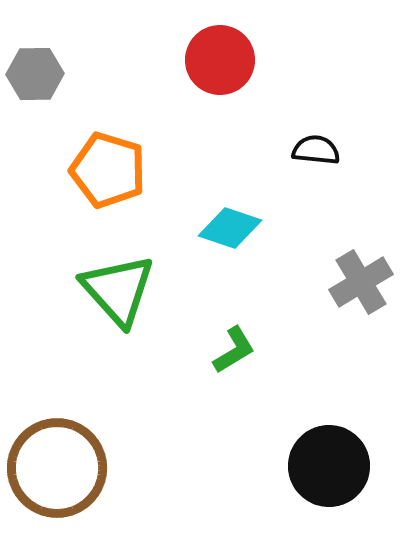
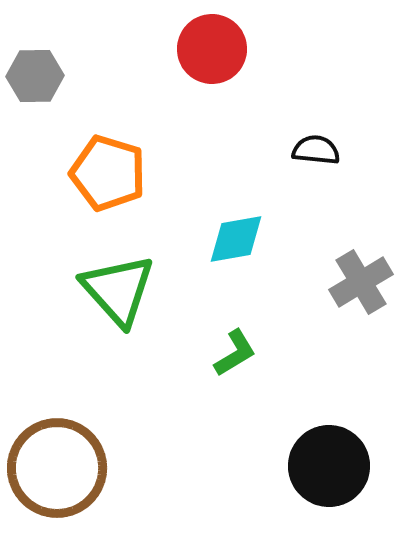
red circle: moved 8 px left, 11 px up
gray hexagon: moved 2 px down
orange pentagon: moved 3 px down
cyan diamond: moved 6 px right, 11 px down; rotated 28 degrees counterclockwise
green L-shape: moved 1 px right, 3 px down
